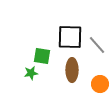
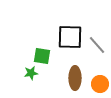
brown ellipse: moved 3 px right, 8 px down
